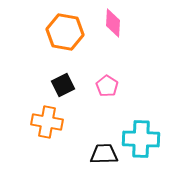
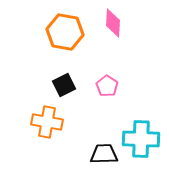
black square: moved 1 px right
